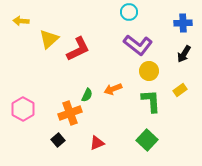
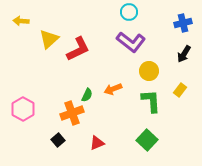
blue cross: rotated 12 degrees counterclockwise
purple L-shape: moved 7 px left, 3 px up
yellow rectangle: rotated 16 degrees counterclockwise
orange cross: moved 2 px right
